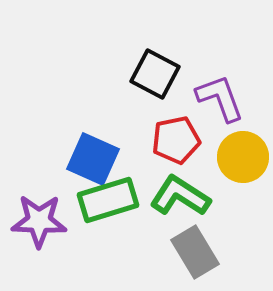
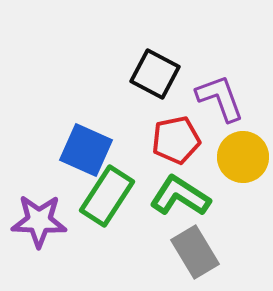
blue square: moved 7 px left, 9 px up
green rectangle: moved 1 px left, 4 px up; rotated 40 degrees counterclockwise
